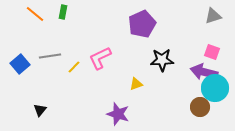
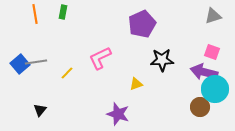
orange line: rotated 42 degrees clockwise
gray line: moved 14 px left, 6 px down
yellow line: moved 7 px left, 6 px down
cyan circle: moved 1 px down
